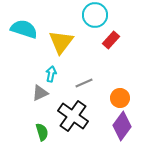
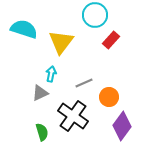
orange circle: moved 11 px left, 1 px up
